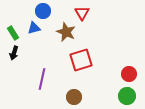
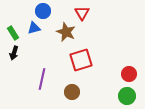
brown circle: moved 2 px left, 5 px up
